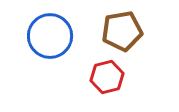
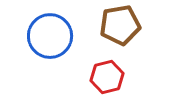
brown pentagon: moved 2 px left, 6 px up
